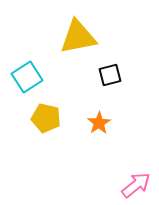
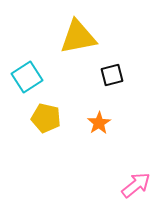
black square: moved 2 px right
